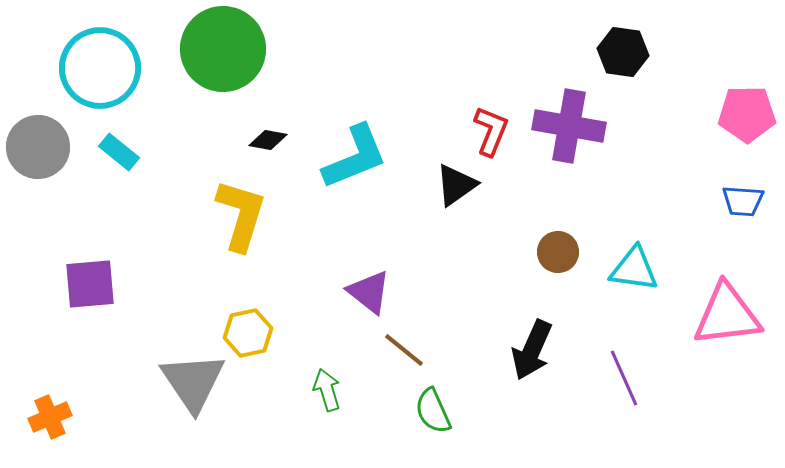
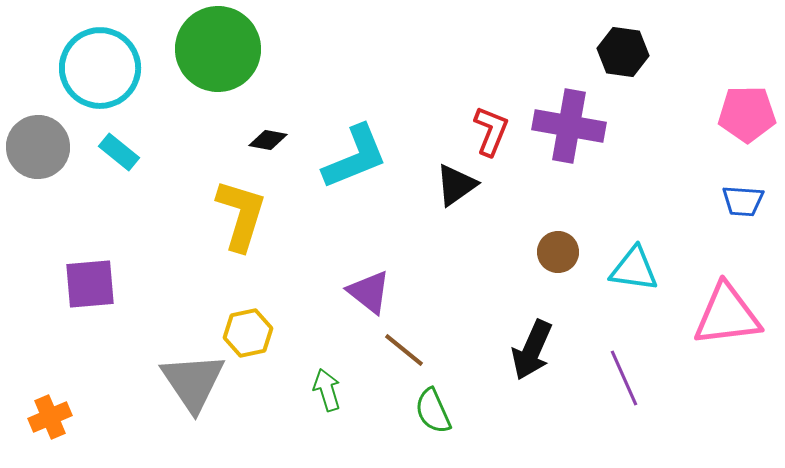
green circle: moved 5 px left
